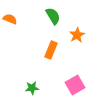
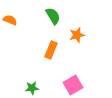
orange semicircle: moved 1 px down
orange star: rotated 14 degrees clockwise
pink square: moved 2 px left
